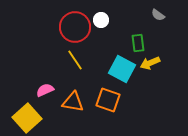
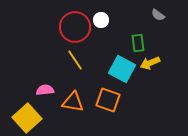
pink semicircle: rotated 18 degrees clockwise
